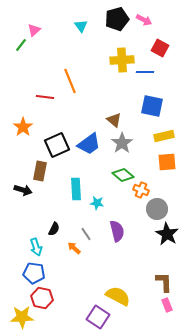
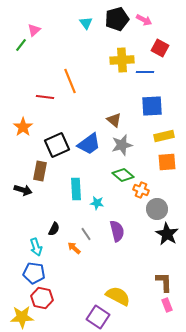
cyan triangle: moved 5 px right, 3 px up
blue square: rotated 15 degrees counterclockwise
gray star: moved 2 px down; rotated 20 degrees clockwise
